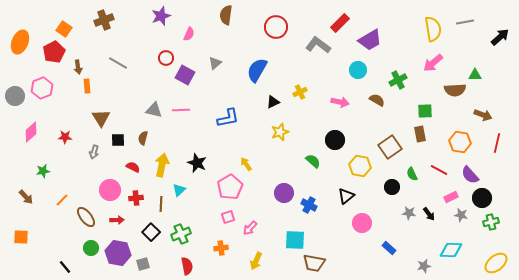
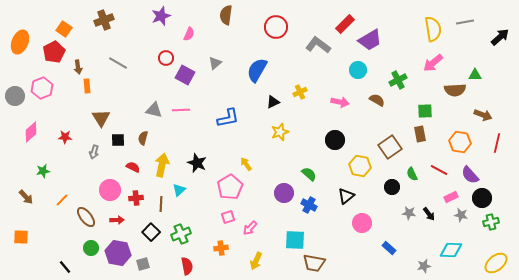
red rectangle at (340, 23): moved 5 px right, 1 px down
green semicircle at (313, 161): moved 4 px left, 13 px down
